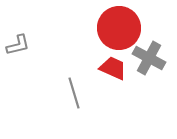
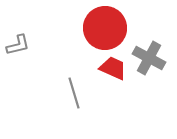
red circle: moved 14 px left
